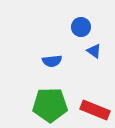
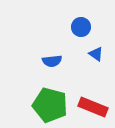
blue triangle: moved 2 px right, 3 px down
green pentagon: rotated 16 degrees clockwise
red rectangle: moved 2 px left, 3 px up
